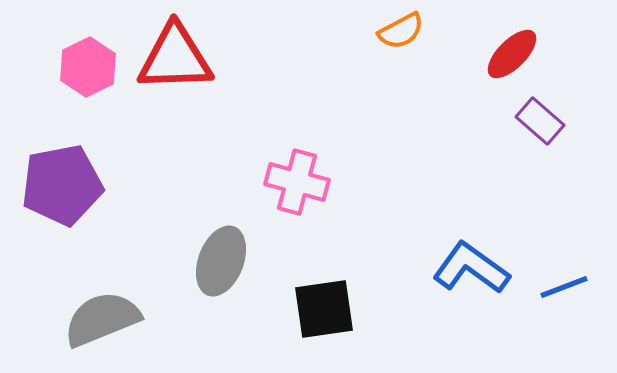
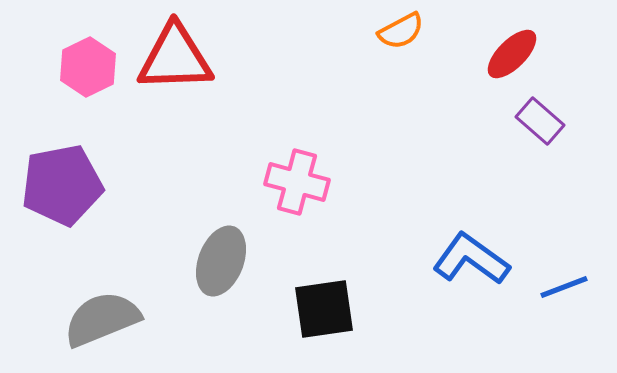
blue L-shape: moved 9 px up
